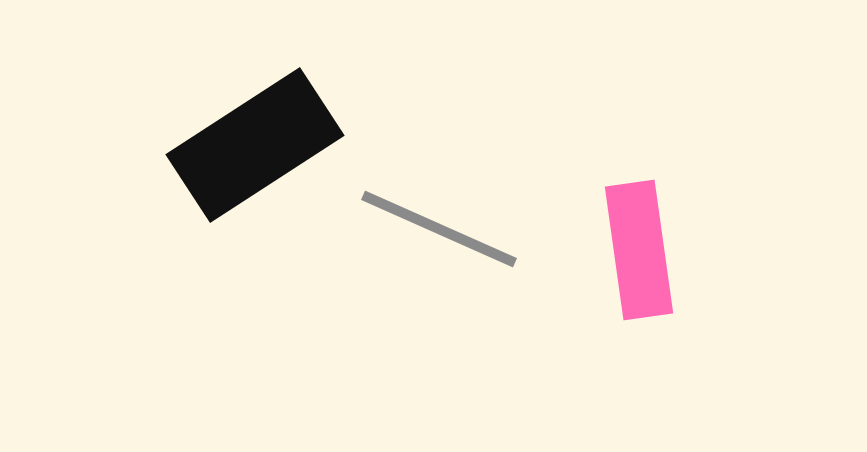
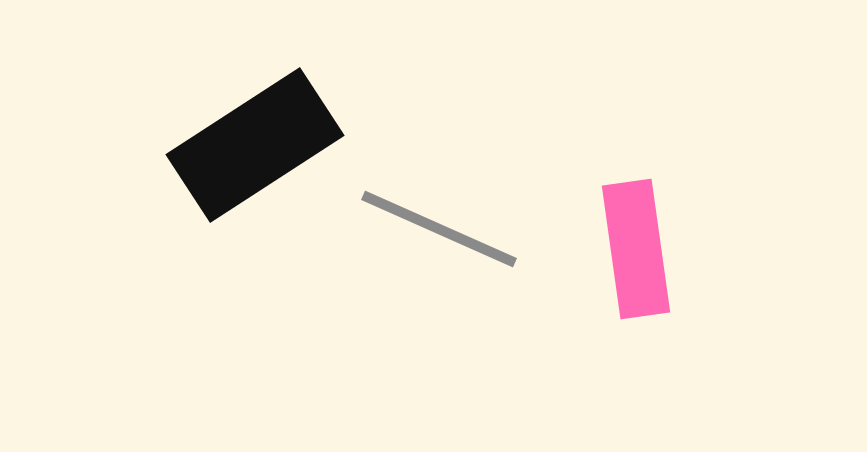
pink rectangle: moved 3 px left, 1 px up
